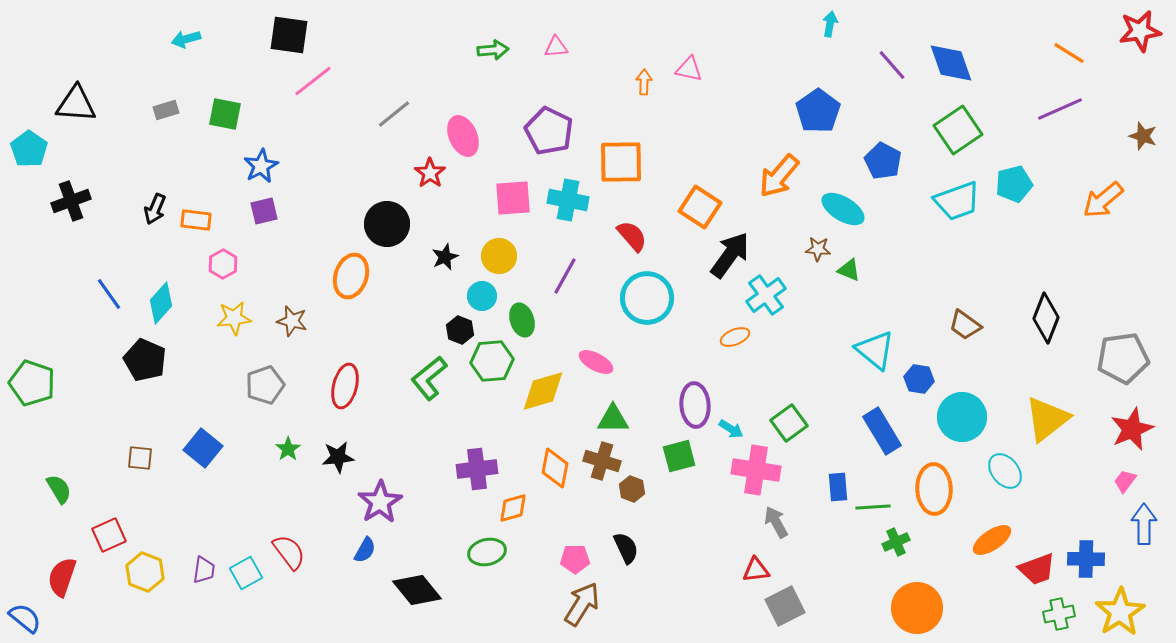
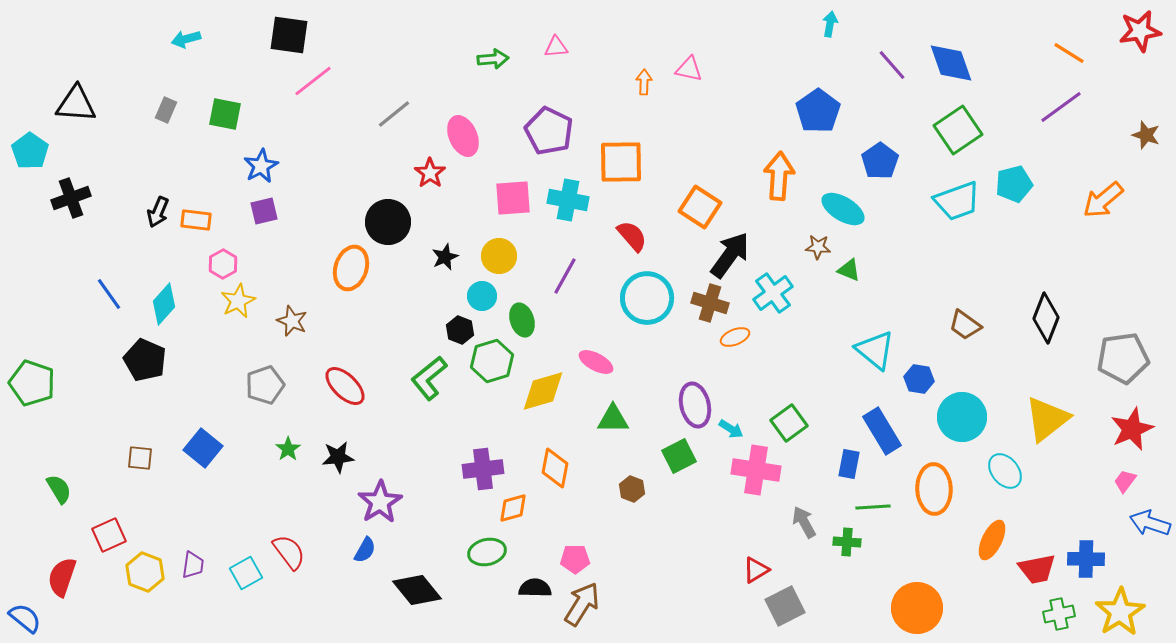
green arrow at (493, 50): moved 9 px down
purple line at (1060, 109): moved 1 px right, 2 px up; rotated 12 degrees counterclockwise
gray rectangle at (166, 110): rotated 50 degrees counterclockwise
brown star at (1143, 136): moved 3 px right, 1 px up
cyan pentagon at (29, 149): moved 1 px right, 2 px down
blue pentagon at (883, 161): moved 3 px left; rotated 9 degrees clockwise
orange arrow at (779, 176): rotated 144 degrees clockwise
black cross at (71, 201): moved 3 px up
black arrow at (155, 209): moved 3 px right, 3 px down
black circle at (387, 224): moved 1 px right, 2 px up
brown star at (818, 249): moved 2 px up
orange ellipse at (351, 276): moved 8 px up
cyan cross at (766, 295): moved 7 px right, 2 px up
cyan diamond at (161, 303): moved 3 px right, 1 px down
yellow star at (234, 318): moved 4 px right, 17 px up; rotated 20 degrees counterclockwise
brown star at (292, 321): rotated 8 degrees clockwise
green hexagon at (492, 361): rotated 12 degrees counterclockwise
red ellipse at (345, 386): rotated 60 degrees counterclockwise
purple ellipse at (695, 405): rotated 9 degrees counterclockwise
green square at (679, 456): rotated 12 degrees counterclockwise
brown cross at (602, 461): moved 108 px right, 158 px up
purple cross at (477, 469): moved 6 px right
blue rectangle at (838, 487): moved 11 px right, 23 px up; rotated 16 degrees clockwise
gray arrow at (776, 522): moved 28 px right
blue arrow at (1144, 524): moved 6 px right, 1 px up; rotated 72 degrees counterclockwise
orange ellipse at (992, 540): rotated 30 degrees counterclockwise
green cross at (896, 542): moved 49 px left; rotated 28 degrees clockwise
black semicircle at (626, 548): moved 91 px left, 40 px down; rotated 64 degrees counterclockwise
red trapezoid at (1037, 569): rotated 9 degrees clockwise
purple trapezoid at (204, 570): moved 11 px left, 5 px up
red triangle at (756, 570): rotated 24 degrees counterclockwise
